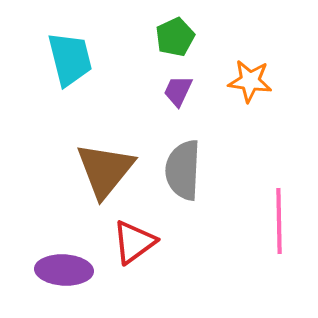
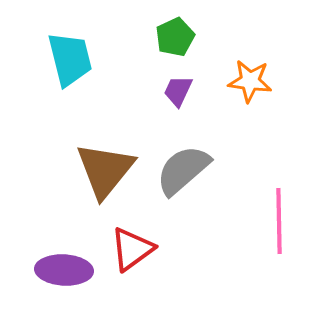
gray semicircle: rotated 46 degrees clockwise
red triangle: moved 2 px left, 7 px down
